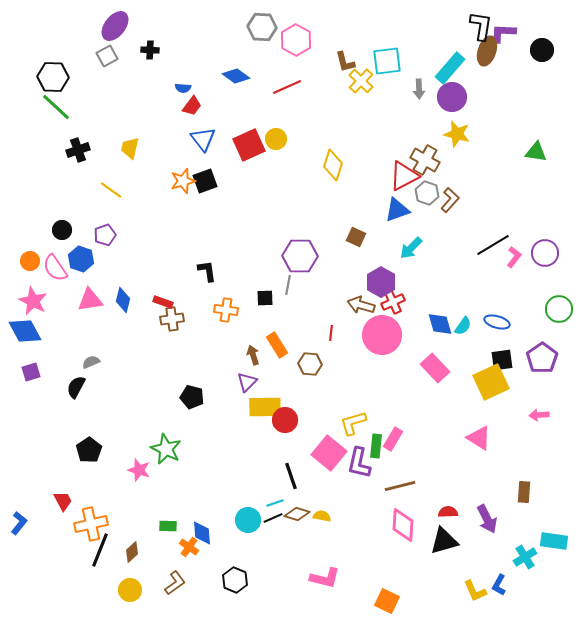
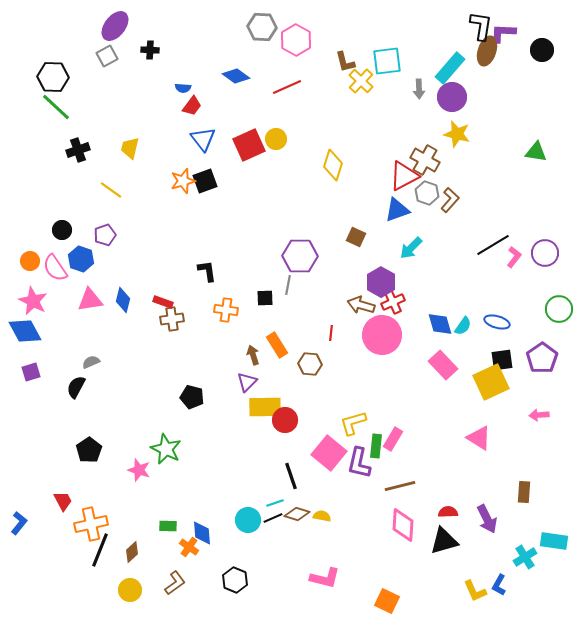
pink rectangle at (435, 368): moved 8 px right, 3 px up
